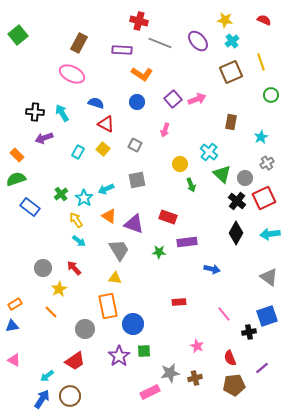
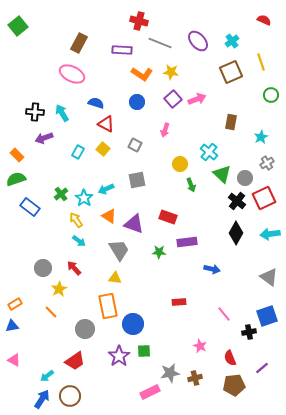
yellow star at (225, 20): moved 54 px left, 52 px down
green square at (18, 35): moved 9 px up
pink star at (197, 346): moved 3 px right
